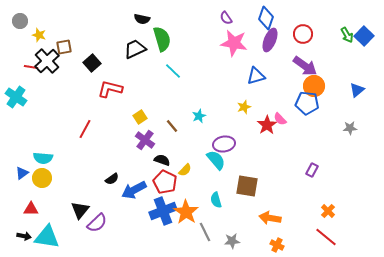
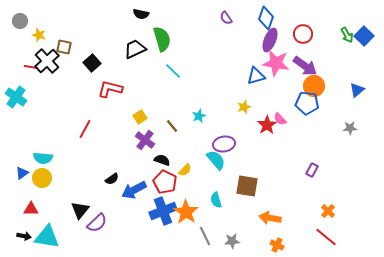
black semicircle at (142, 19): moved 1 px left, 5 px up
pink star at (234, 43): moved 42 px right, 20 px down
brown square at (64, 47): rotated 21 degrees clockwise
gray line at (205, 232): moved 4 px down
